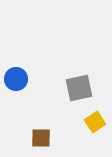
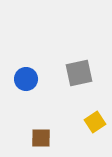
blue circle: moved 10 px right
gray square: moved 15 px up
